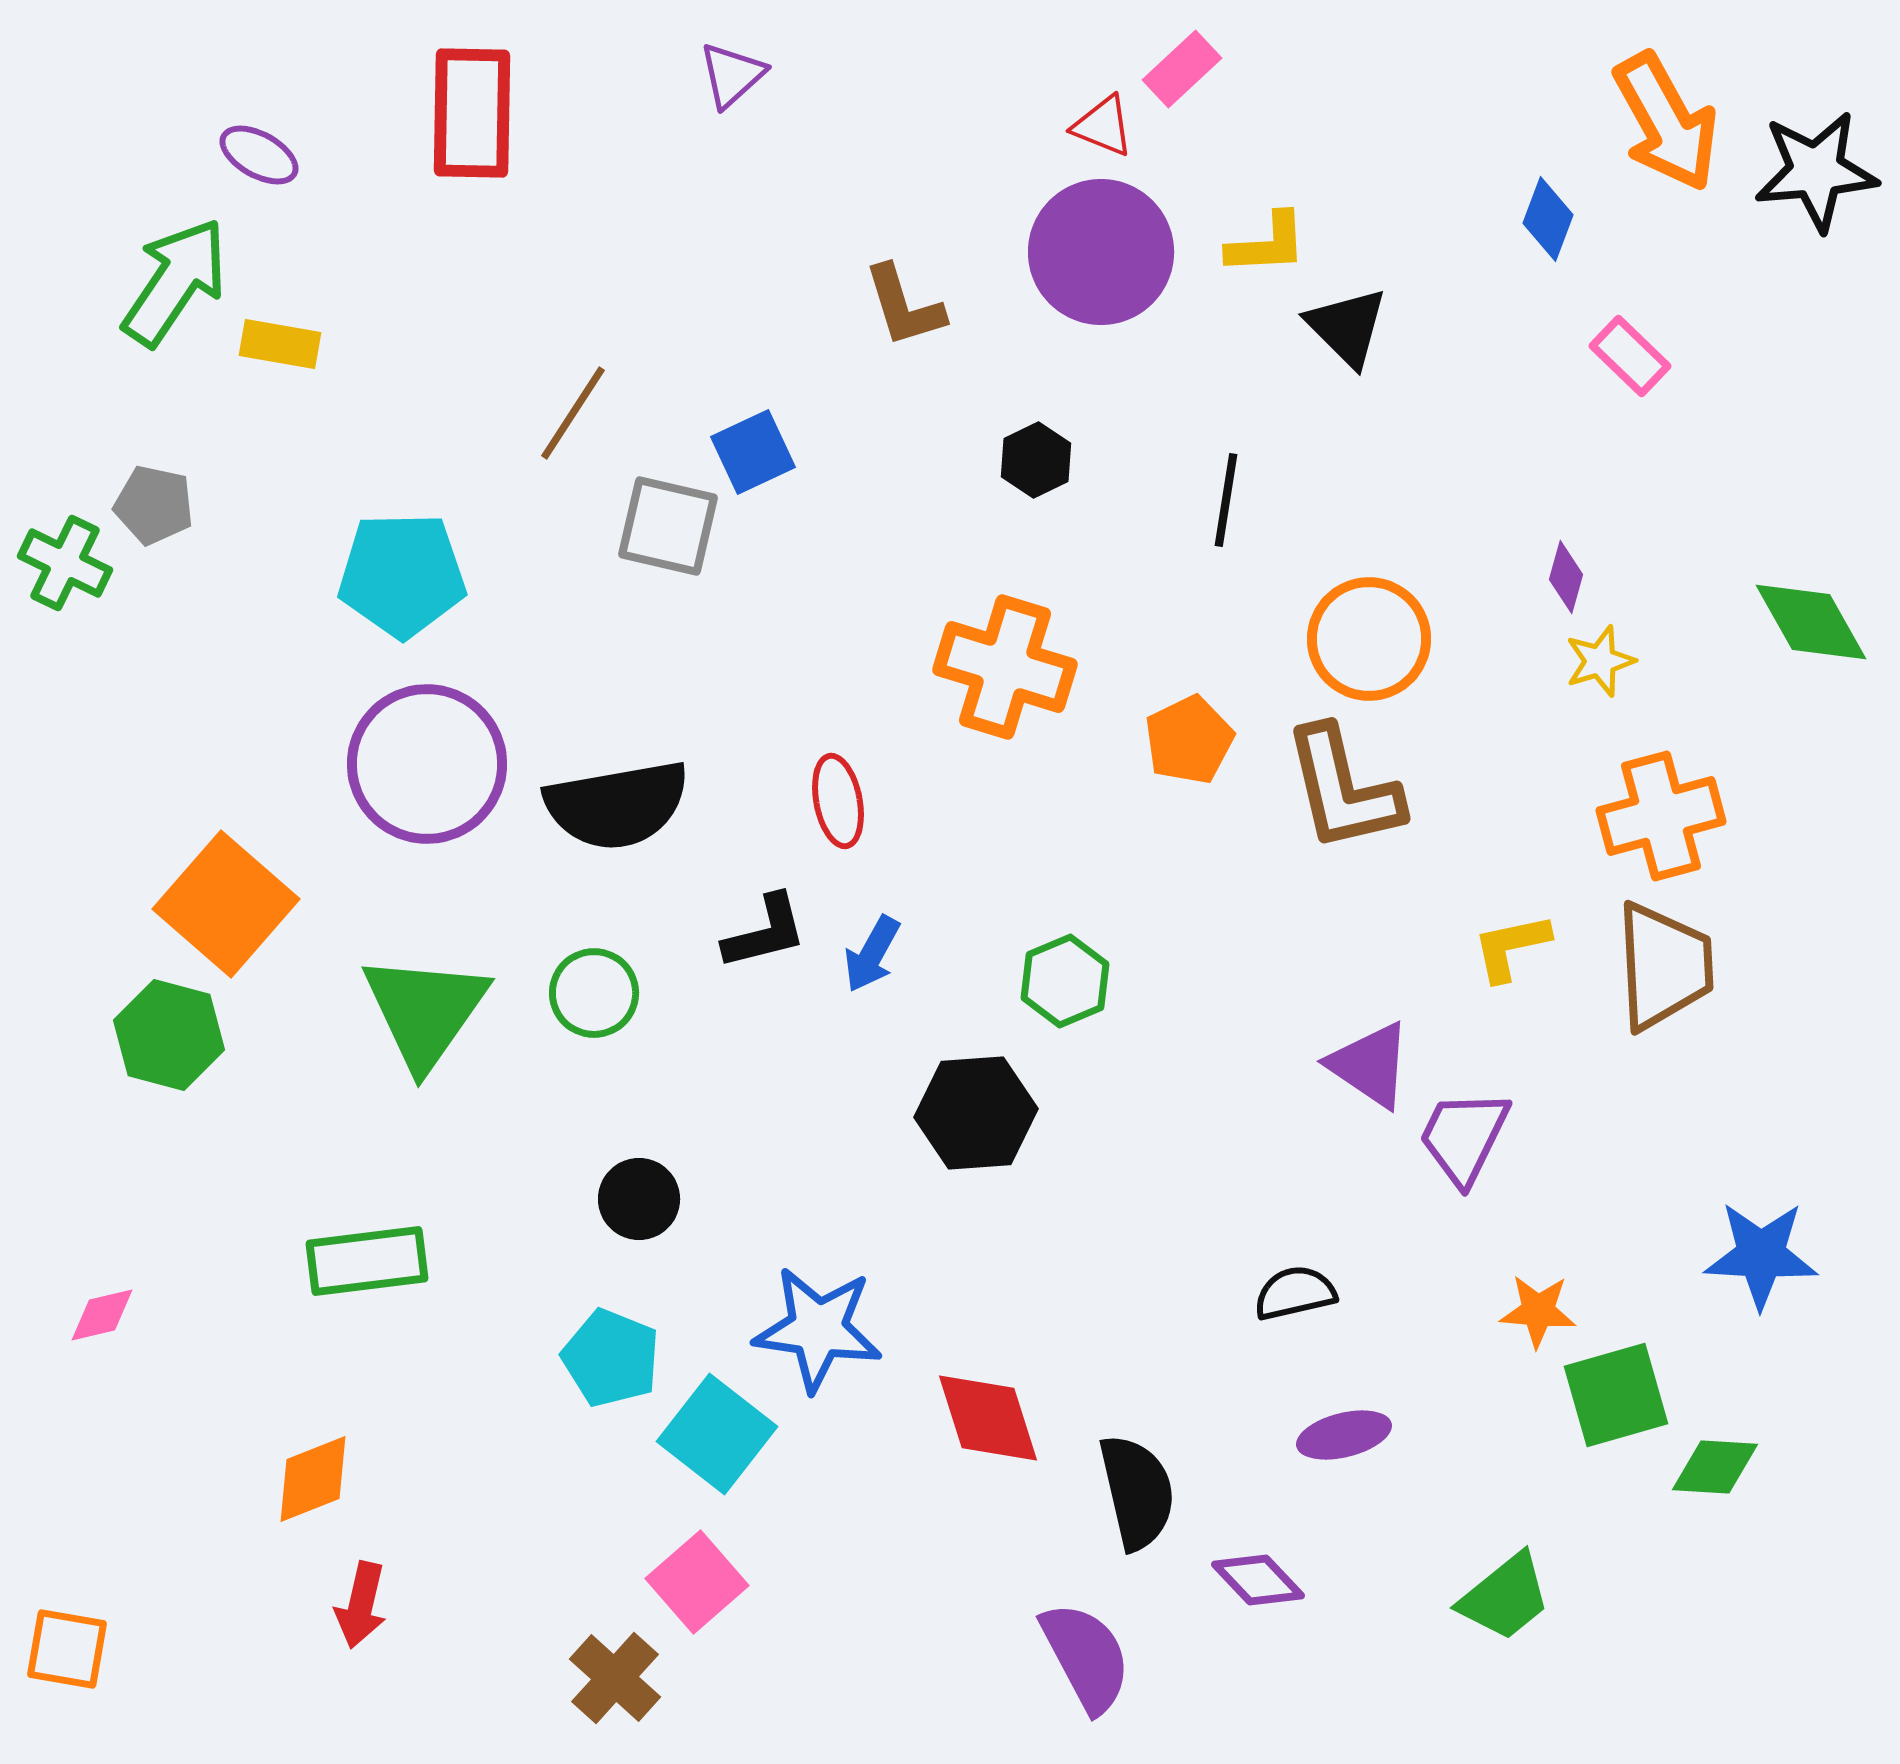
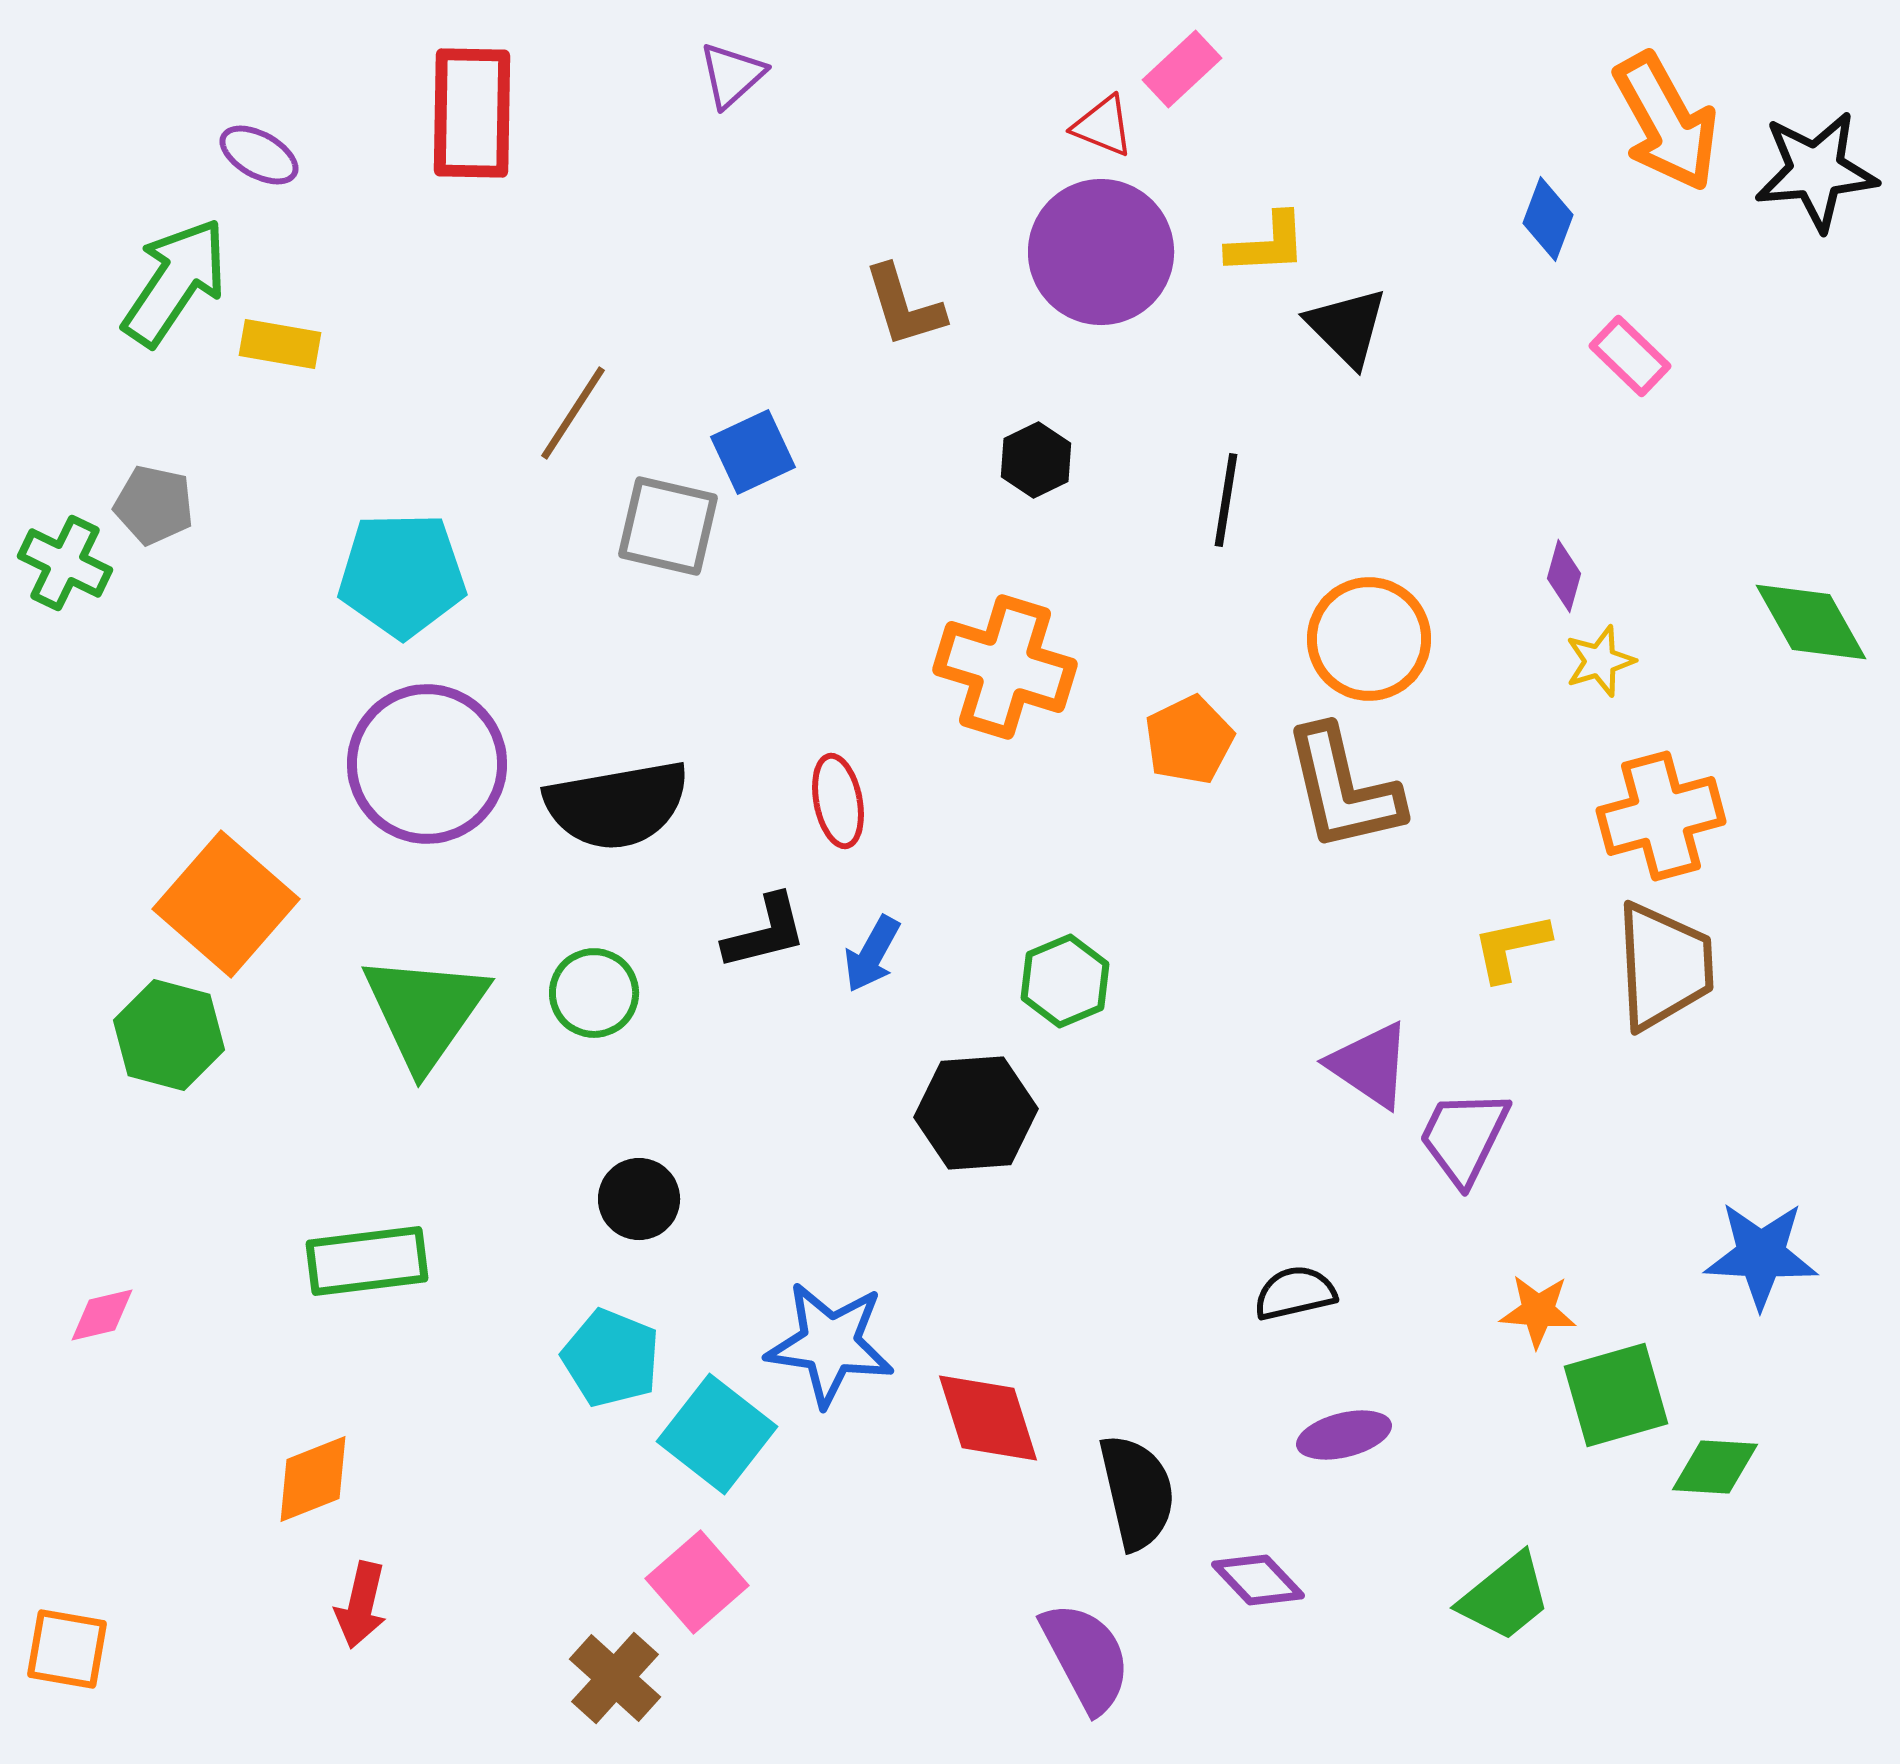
purple diamond at (1566, 577): moved 2 px left, 1 px up
blue star at (818, 1329): moved 12 px right, 15 px down
